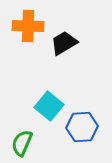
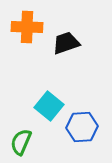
orange cross: moved 1 px left, 1 px down
black trapezoid: moved 2 px right; rotated 12 degrees clockwise
green semicircle: moved 1 px left, 1 px up
